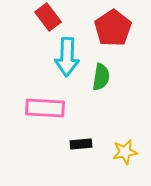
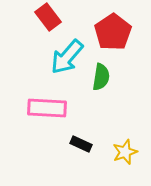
red pentagon: moved 4 px down
cyan arrow: rotated 39 degrees clockwise
pink rectangle: moved 2 px right
black rectangle: rotated 30 degrees clockwise
yellow star: rotated 10 degrees counterclockwise
